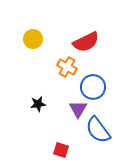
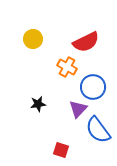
purple triangle: rotated 12 degrees clockwise
